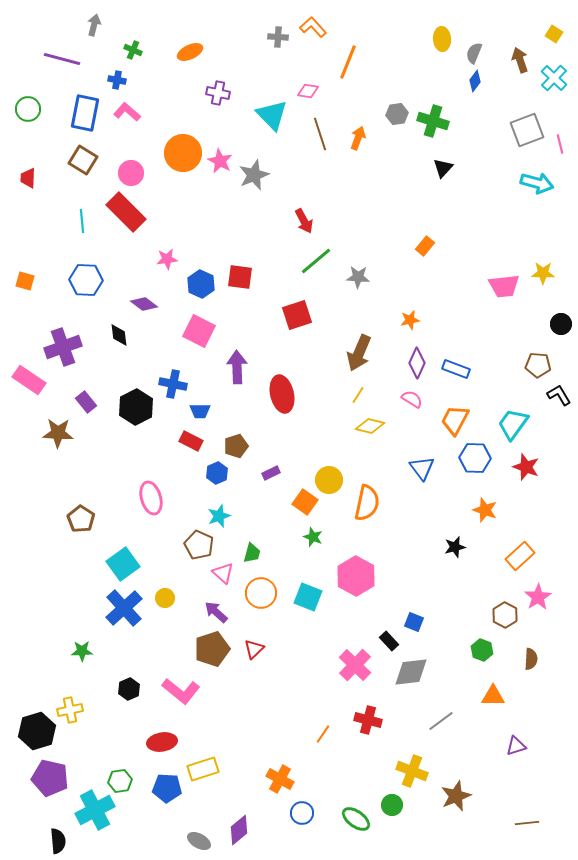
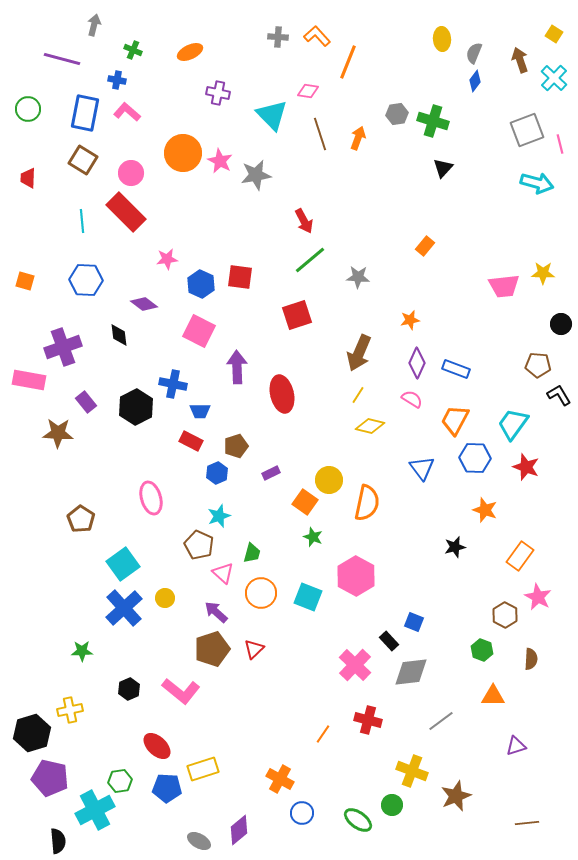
orange L-shape at (313, 27): moved 4 px right, 9 px down
gray star at (254, 175): moved 2 px right; rotated 12 degrees clockwise
green line at (316, 261): moved 6 px left, 1 px up
pink rectangle at (29, 380): rotated 24 degrees counterclockwise
orange rectangle at (520, 556): rotated 12 degrees counterclockwise
pink star at (538, 597): rotated 12 degrees counterclockwise
black hexagon at (37, 731): moved 5 px left, 2 px down
red ellipse at (162, 742): moved 5 px left, 4 px down; rotated 52 degrees clockwise
green ellipse at (356, 819): moved 2 px right, 1 px down
